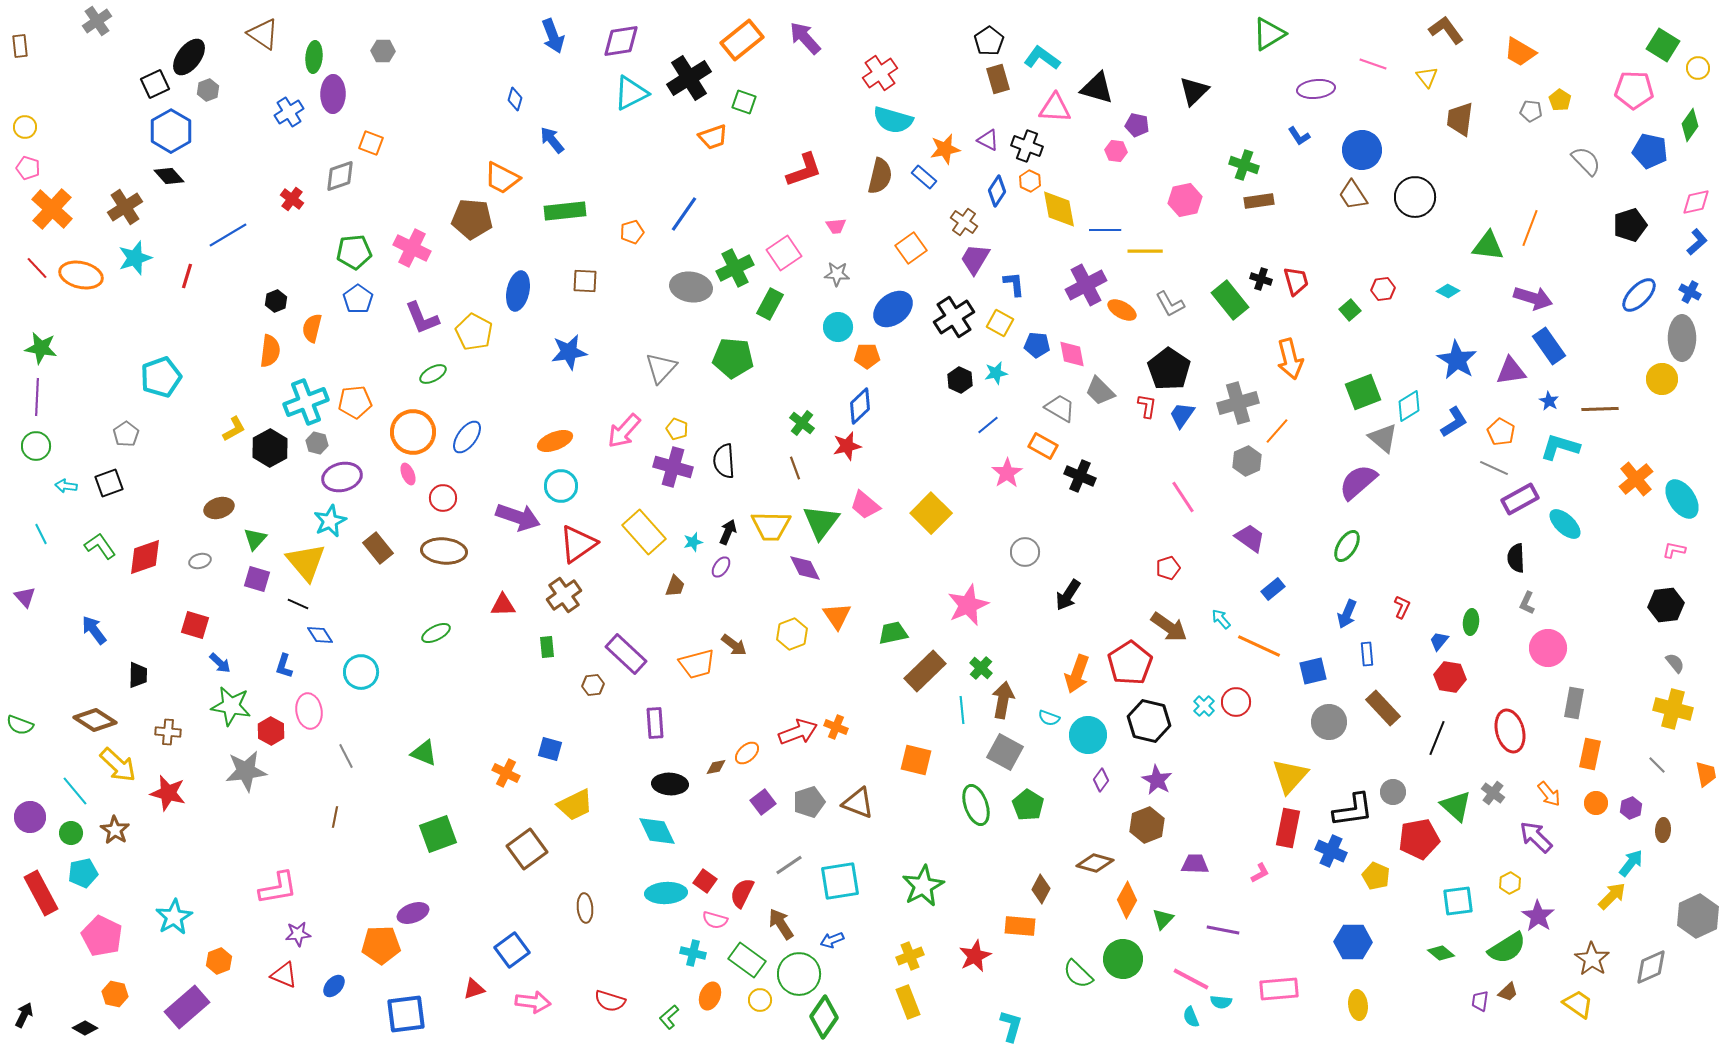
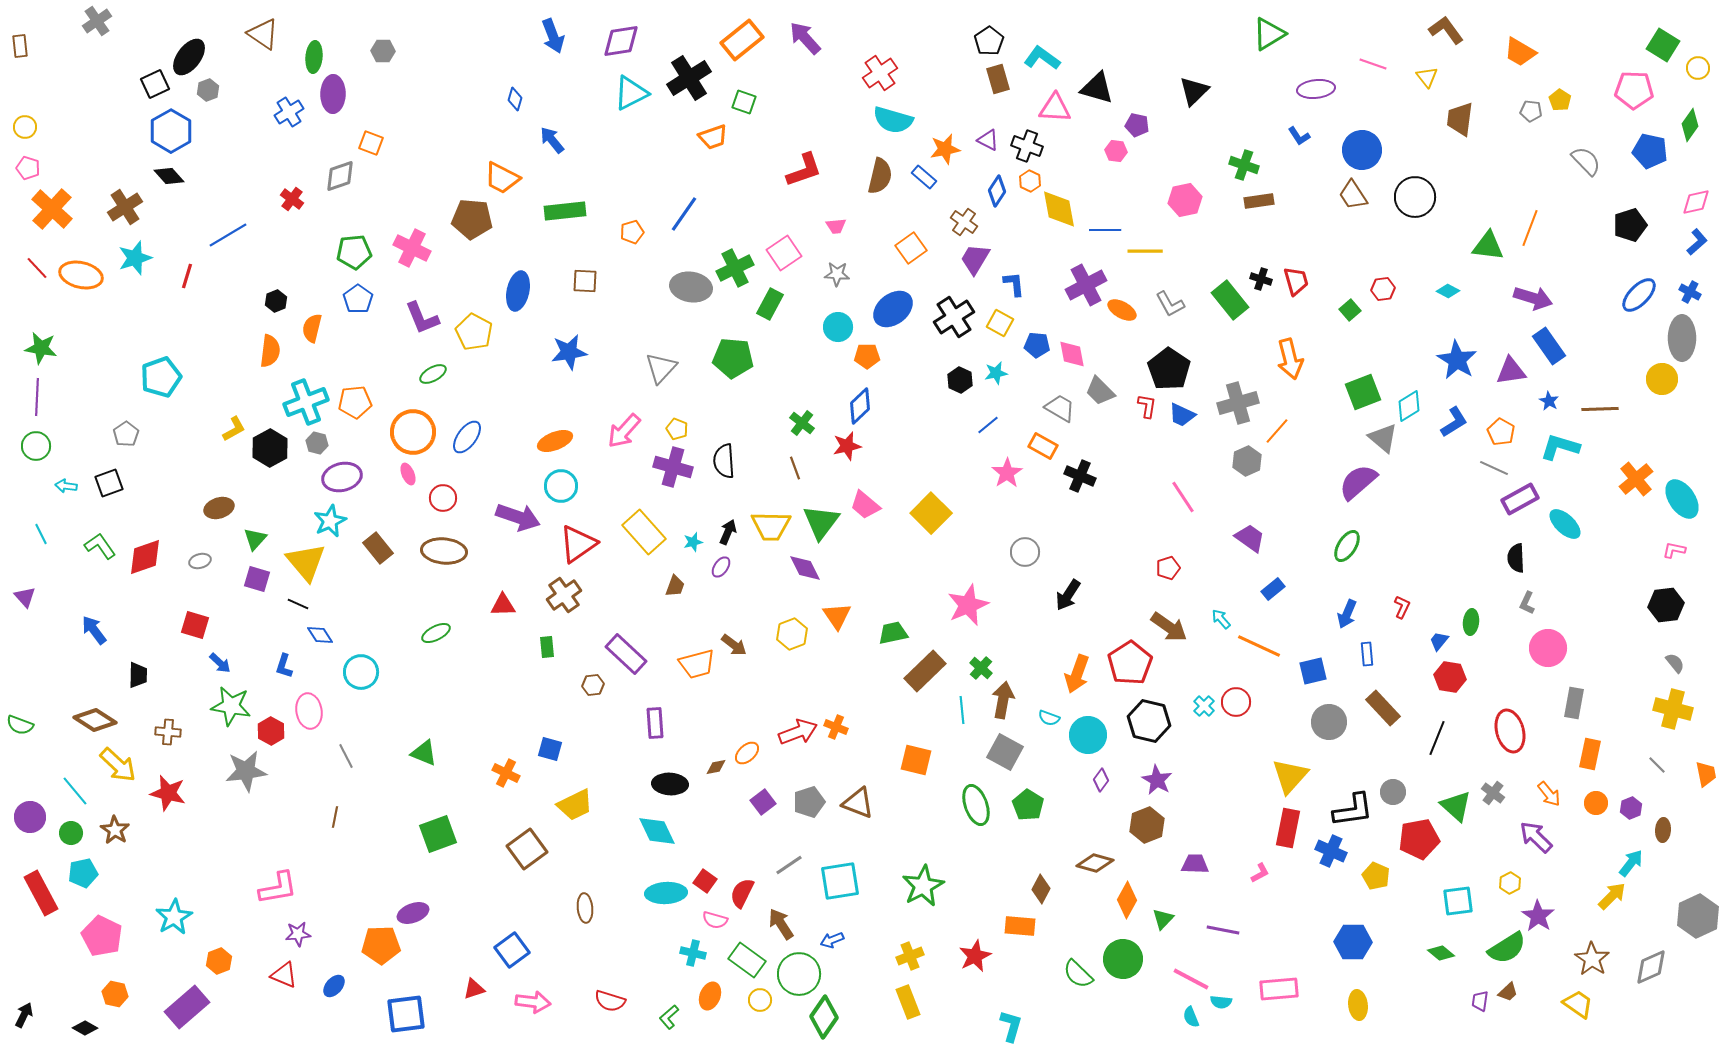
blue trapezoid at (1182, 415): rotated 100 degrees counterclockwise
